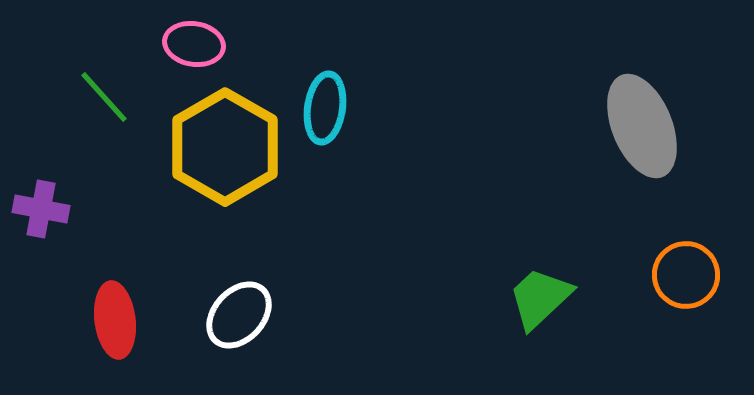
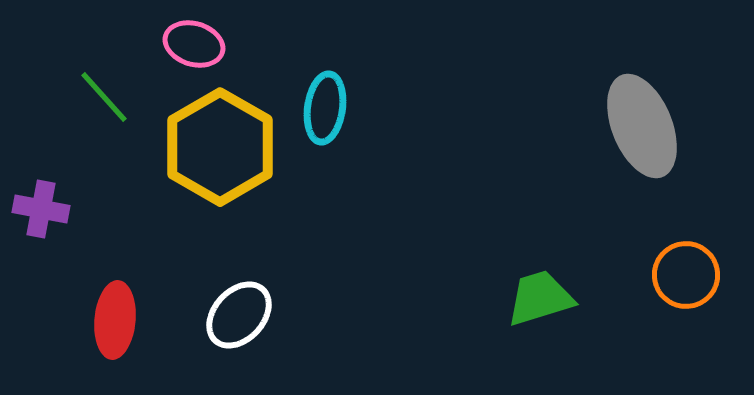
pink ellipse: rotated 8 degrees clockwise
yellow hexagon: moved 5 px left
green trapezoid: rotated 26 degrees clockwise
red ellipse: rotated 12 degrees clockwise
